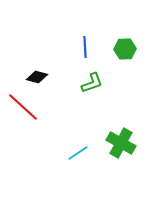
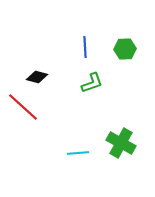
cyan line: rotated 30 degrees clockwise
